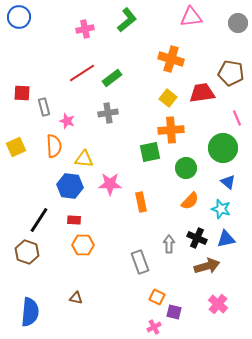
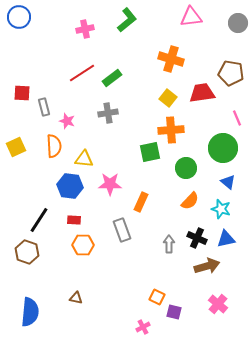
orange rectangle at (141, 202): rotated 36 degrees clockwise
gray rectangle at (140, 262): moved 18 px left, 32 px up
pink cross at (154, 327): moved 11 px left
